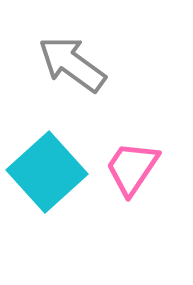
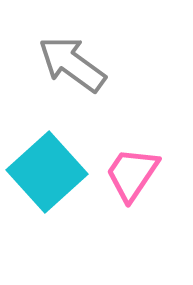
pink trapezoid: moved 6 px down
